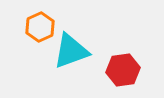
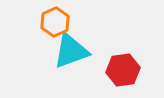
orange hexagon: moved 15 px right, 5 px up
